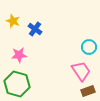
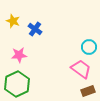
pink trapezoid: moved 2 px up; rotated 20 degrees counterclockwise
green hexagon: rotated 20 degrees clockwise
